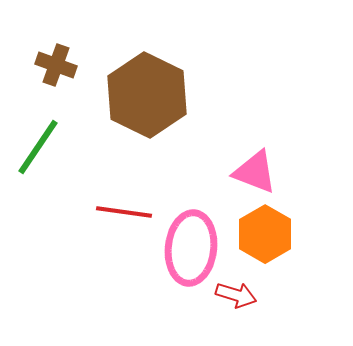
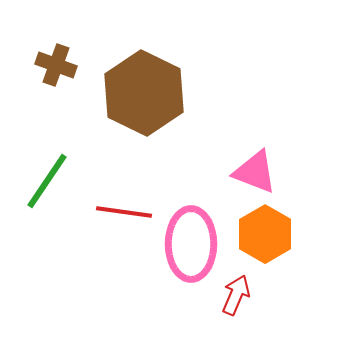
brown hexagon: moved 3 px left, 2 px up
green line: moved 9 px right, 34 px down
pink ellipse: moved 4 px up; rotated 6 degrees counterclockwise
red arrow: rotated 84 degrees counterclockwise
